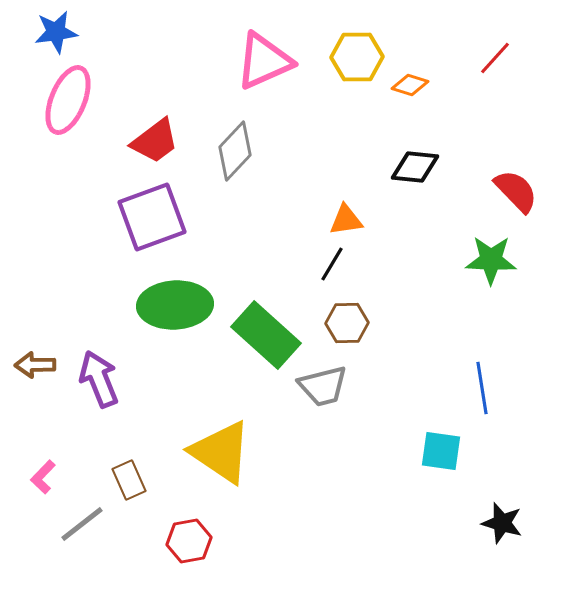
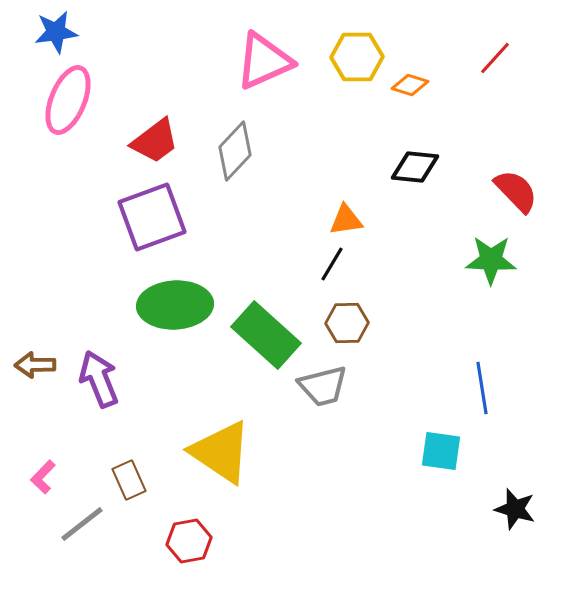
black star: moved 13 px right, 14 px up
